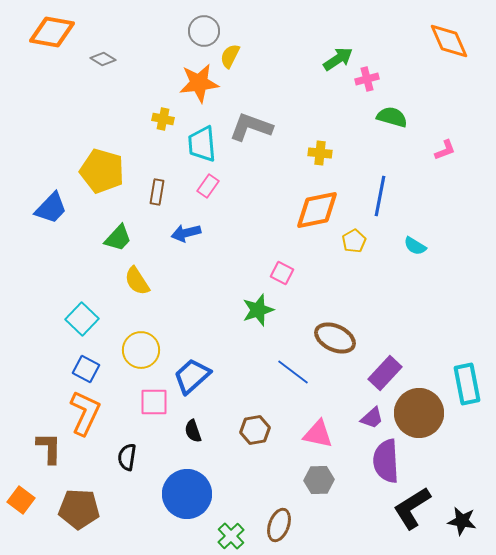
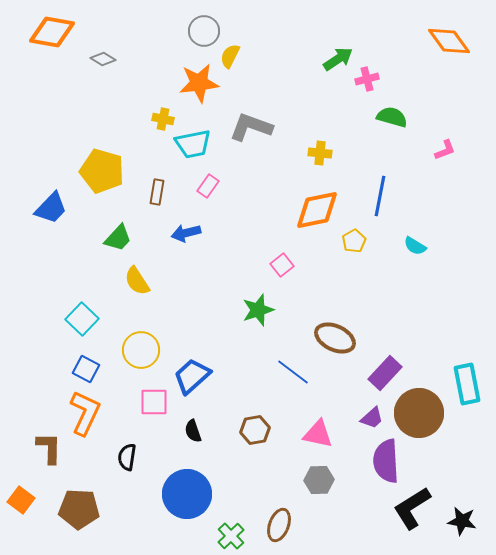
orange diamond at (449, 41): rotated 12 degrees counterclockwise
cyan trapezoid at (202, 144): moved 9 px left; rotated 96 degrees counterclockwise
pink square at (282, 273): moved 8 px up; rotated 25 degrees clockwise
